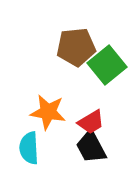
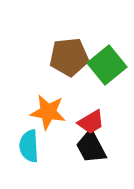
brown pentagon: moved 7 px left, 10 px down
cyan semicircle: moved 2 px up
